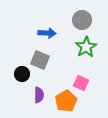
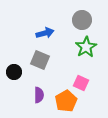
blue arrow: moved 2 px left; rotated 18 degrees counterclockwise
black circle: moved 8 px left, 2 px up
